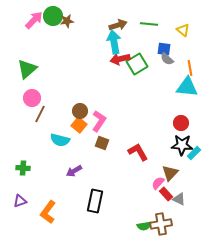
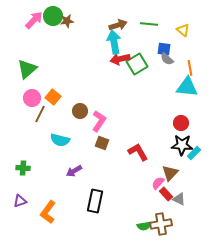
orange square: moved 26 px left, 28 px up
